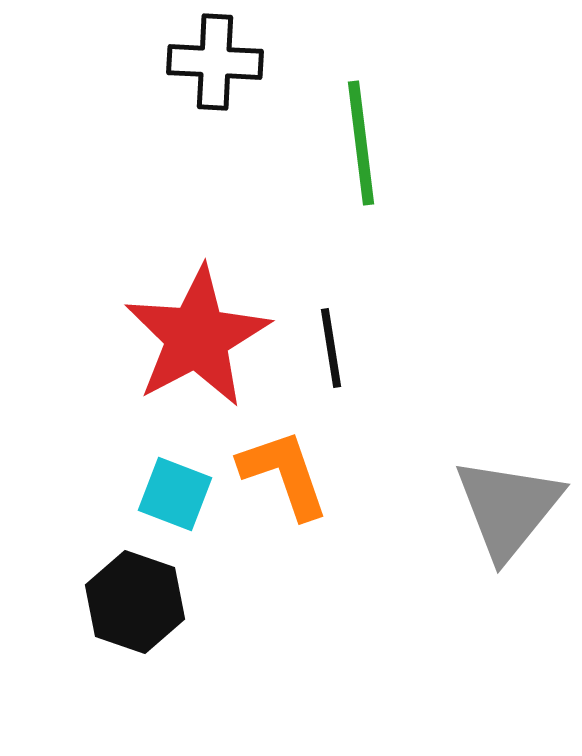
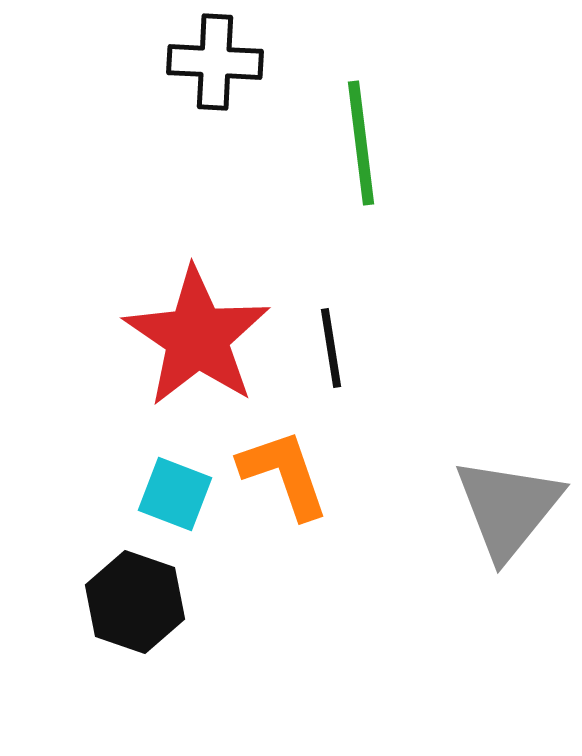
red star: rotated 10 degrees counterclockwise
